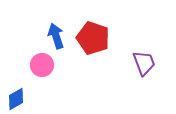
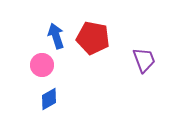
red pentagon: rotated 8 degrees counterclockwise
purple trapezoid: moved 3 px up
blue diamond: moved 33 px right
